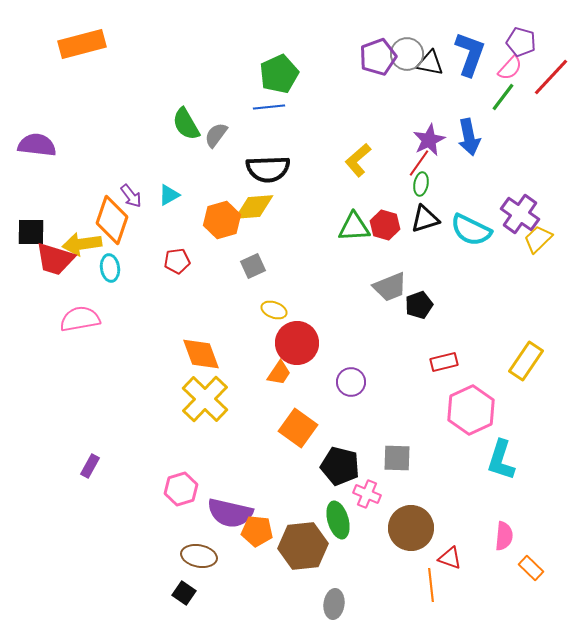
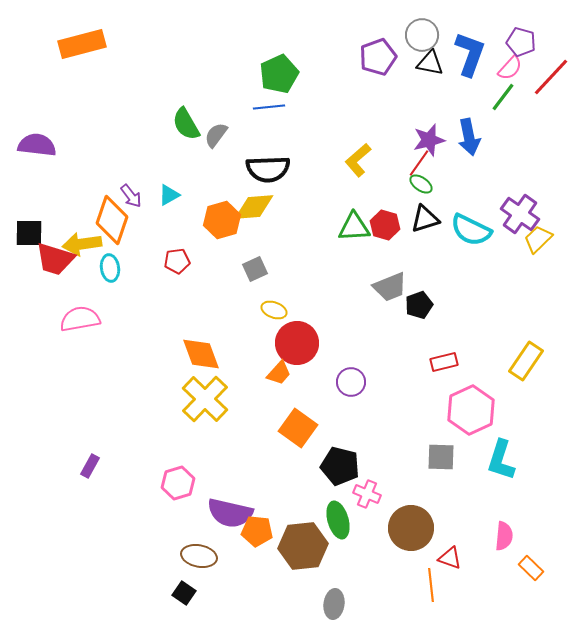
gray circle at (407, 54): moved 15 px right, 19 px up
purple star at (429, 140): rotated 12 degrees clockwise
green ellipse at (421, 184): rotated 65 degrees counterclockwise
black square at (31, 232): moved 2 px left, 1 px down
gray square at (253, 266): moved 2 px right, 3 px down
orange trapezoid at (279, 373): rotated 8 degrees clockwise
gray square at (397, 458): moved 44 px right, 1 px up
pink hexagon at (181, 489): moved 3 px left, 6 px up
